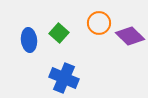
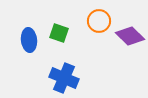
orange circle: moved 2 px up
green square: rotated 24 degrees counterclockwise
